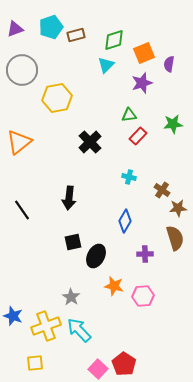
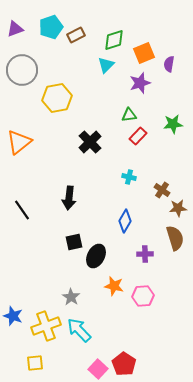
brown rectangle: rotated 12 degrees counterclockwise
purple star: moved 2 px left
black square: moved 1 px right
